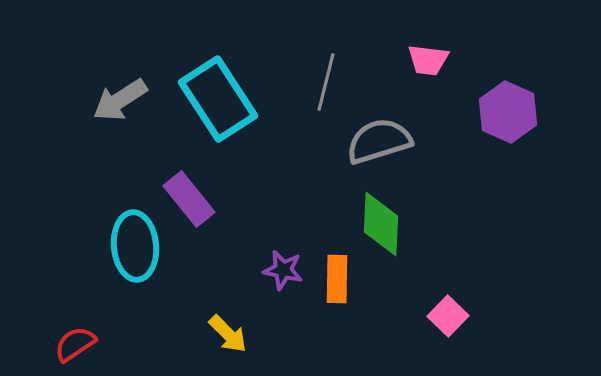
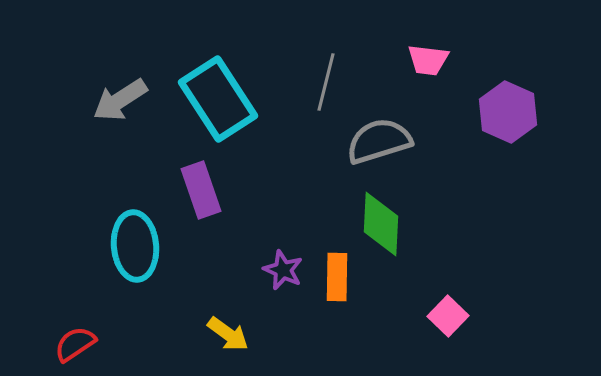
purple rectangle: moved 12 px right, 9 px up; rotated 20 degrees clockwise
purple star: rotated 12 degrees clockwise
orange rectangle: moved 2 px up
yellow arrow: rotated 9 degrees counterclockwise
